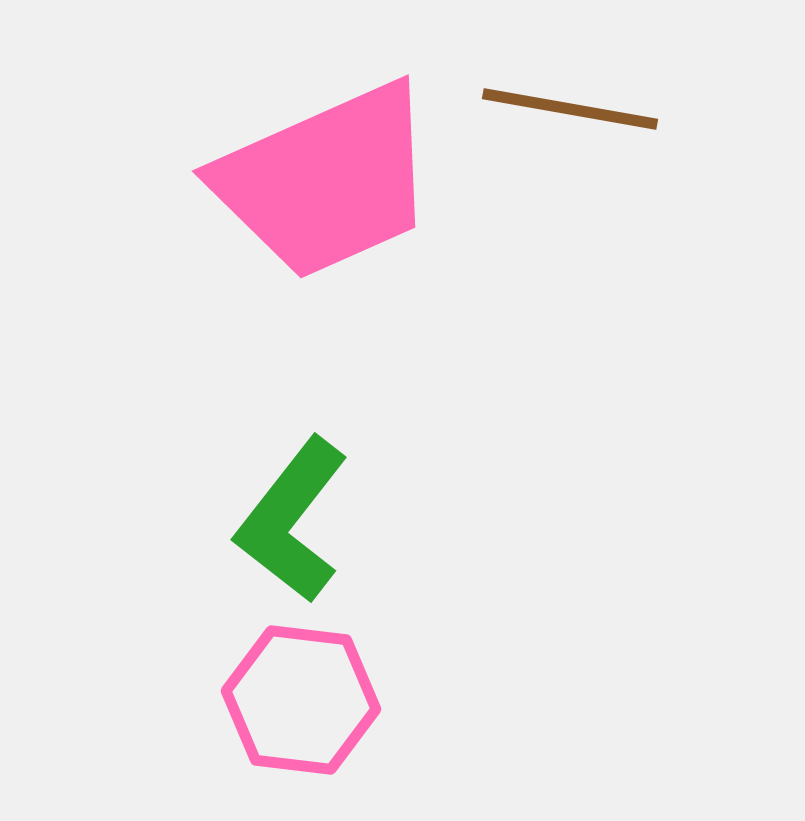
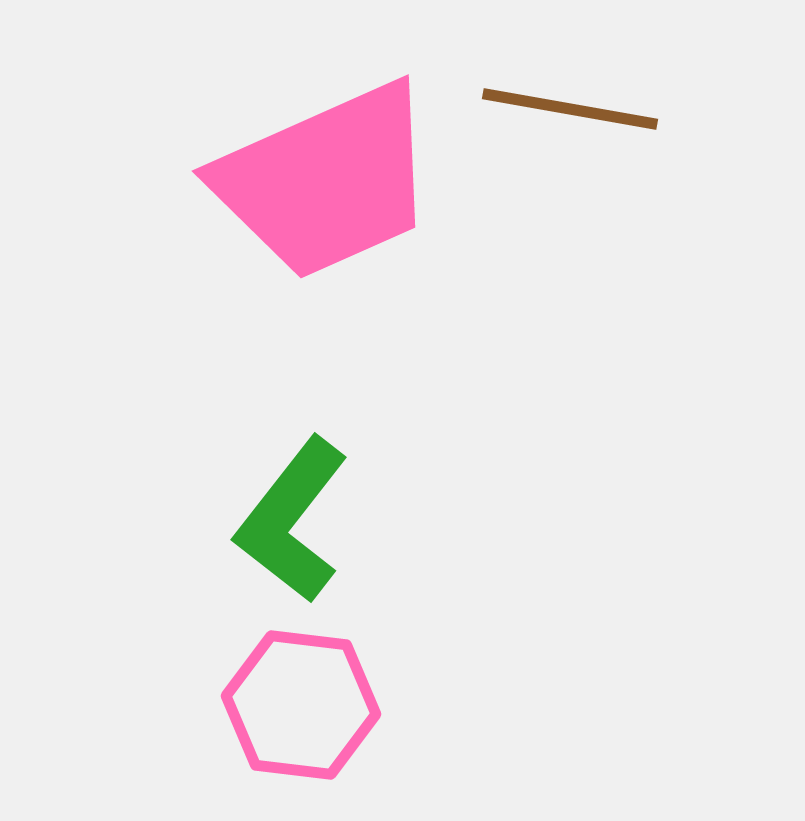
pink hexagon: moved 5 px down
